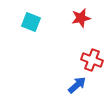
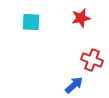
cyan square: rotated 18 degrees counterclockwise
blue arrow: moved 3 px left
